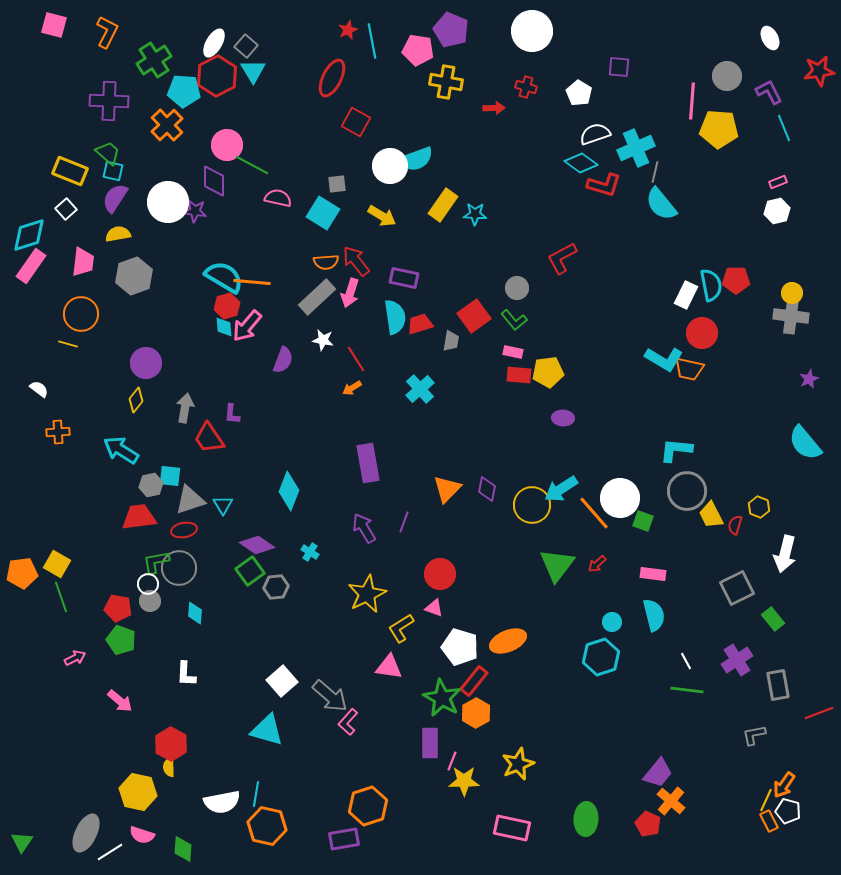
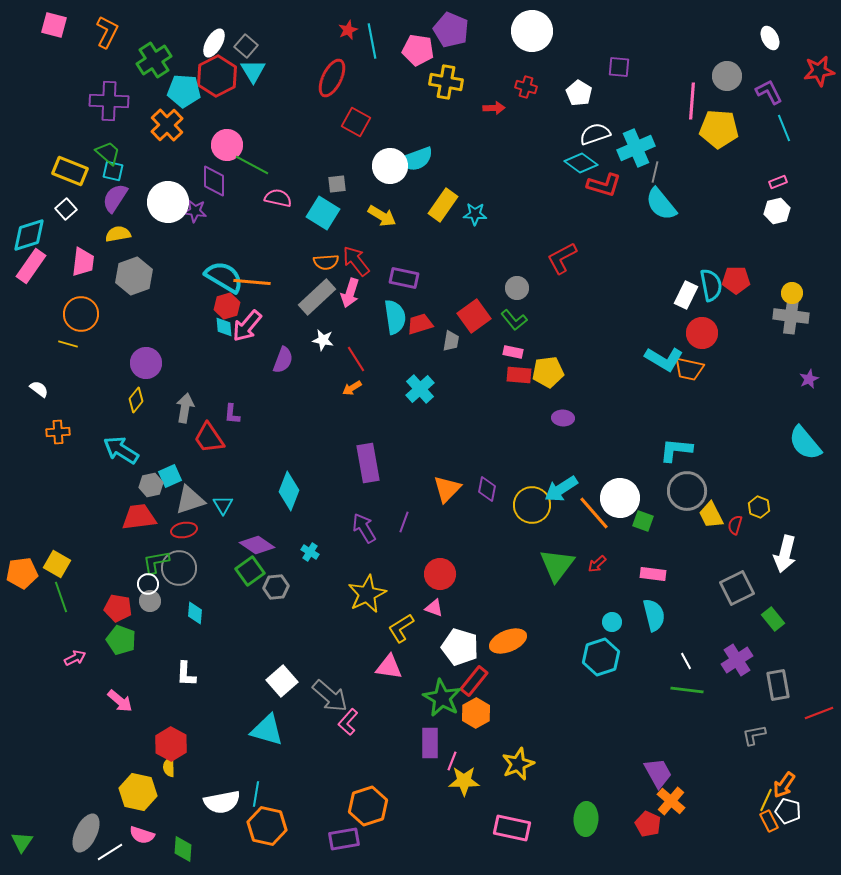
cyan square at (170, 476): rotated 30 degrees counterclockwise
purple trapezoid at (658, 773): rotated 68 degrees counterclockwise
